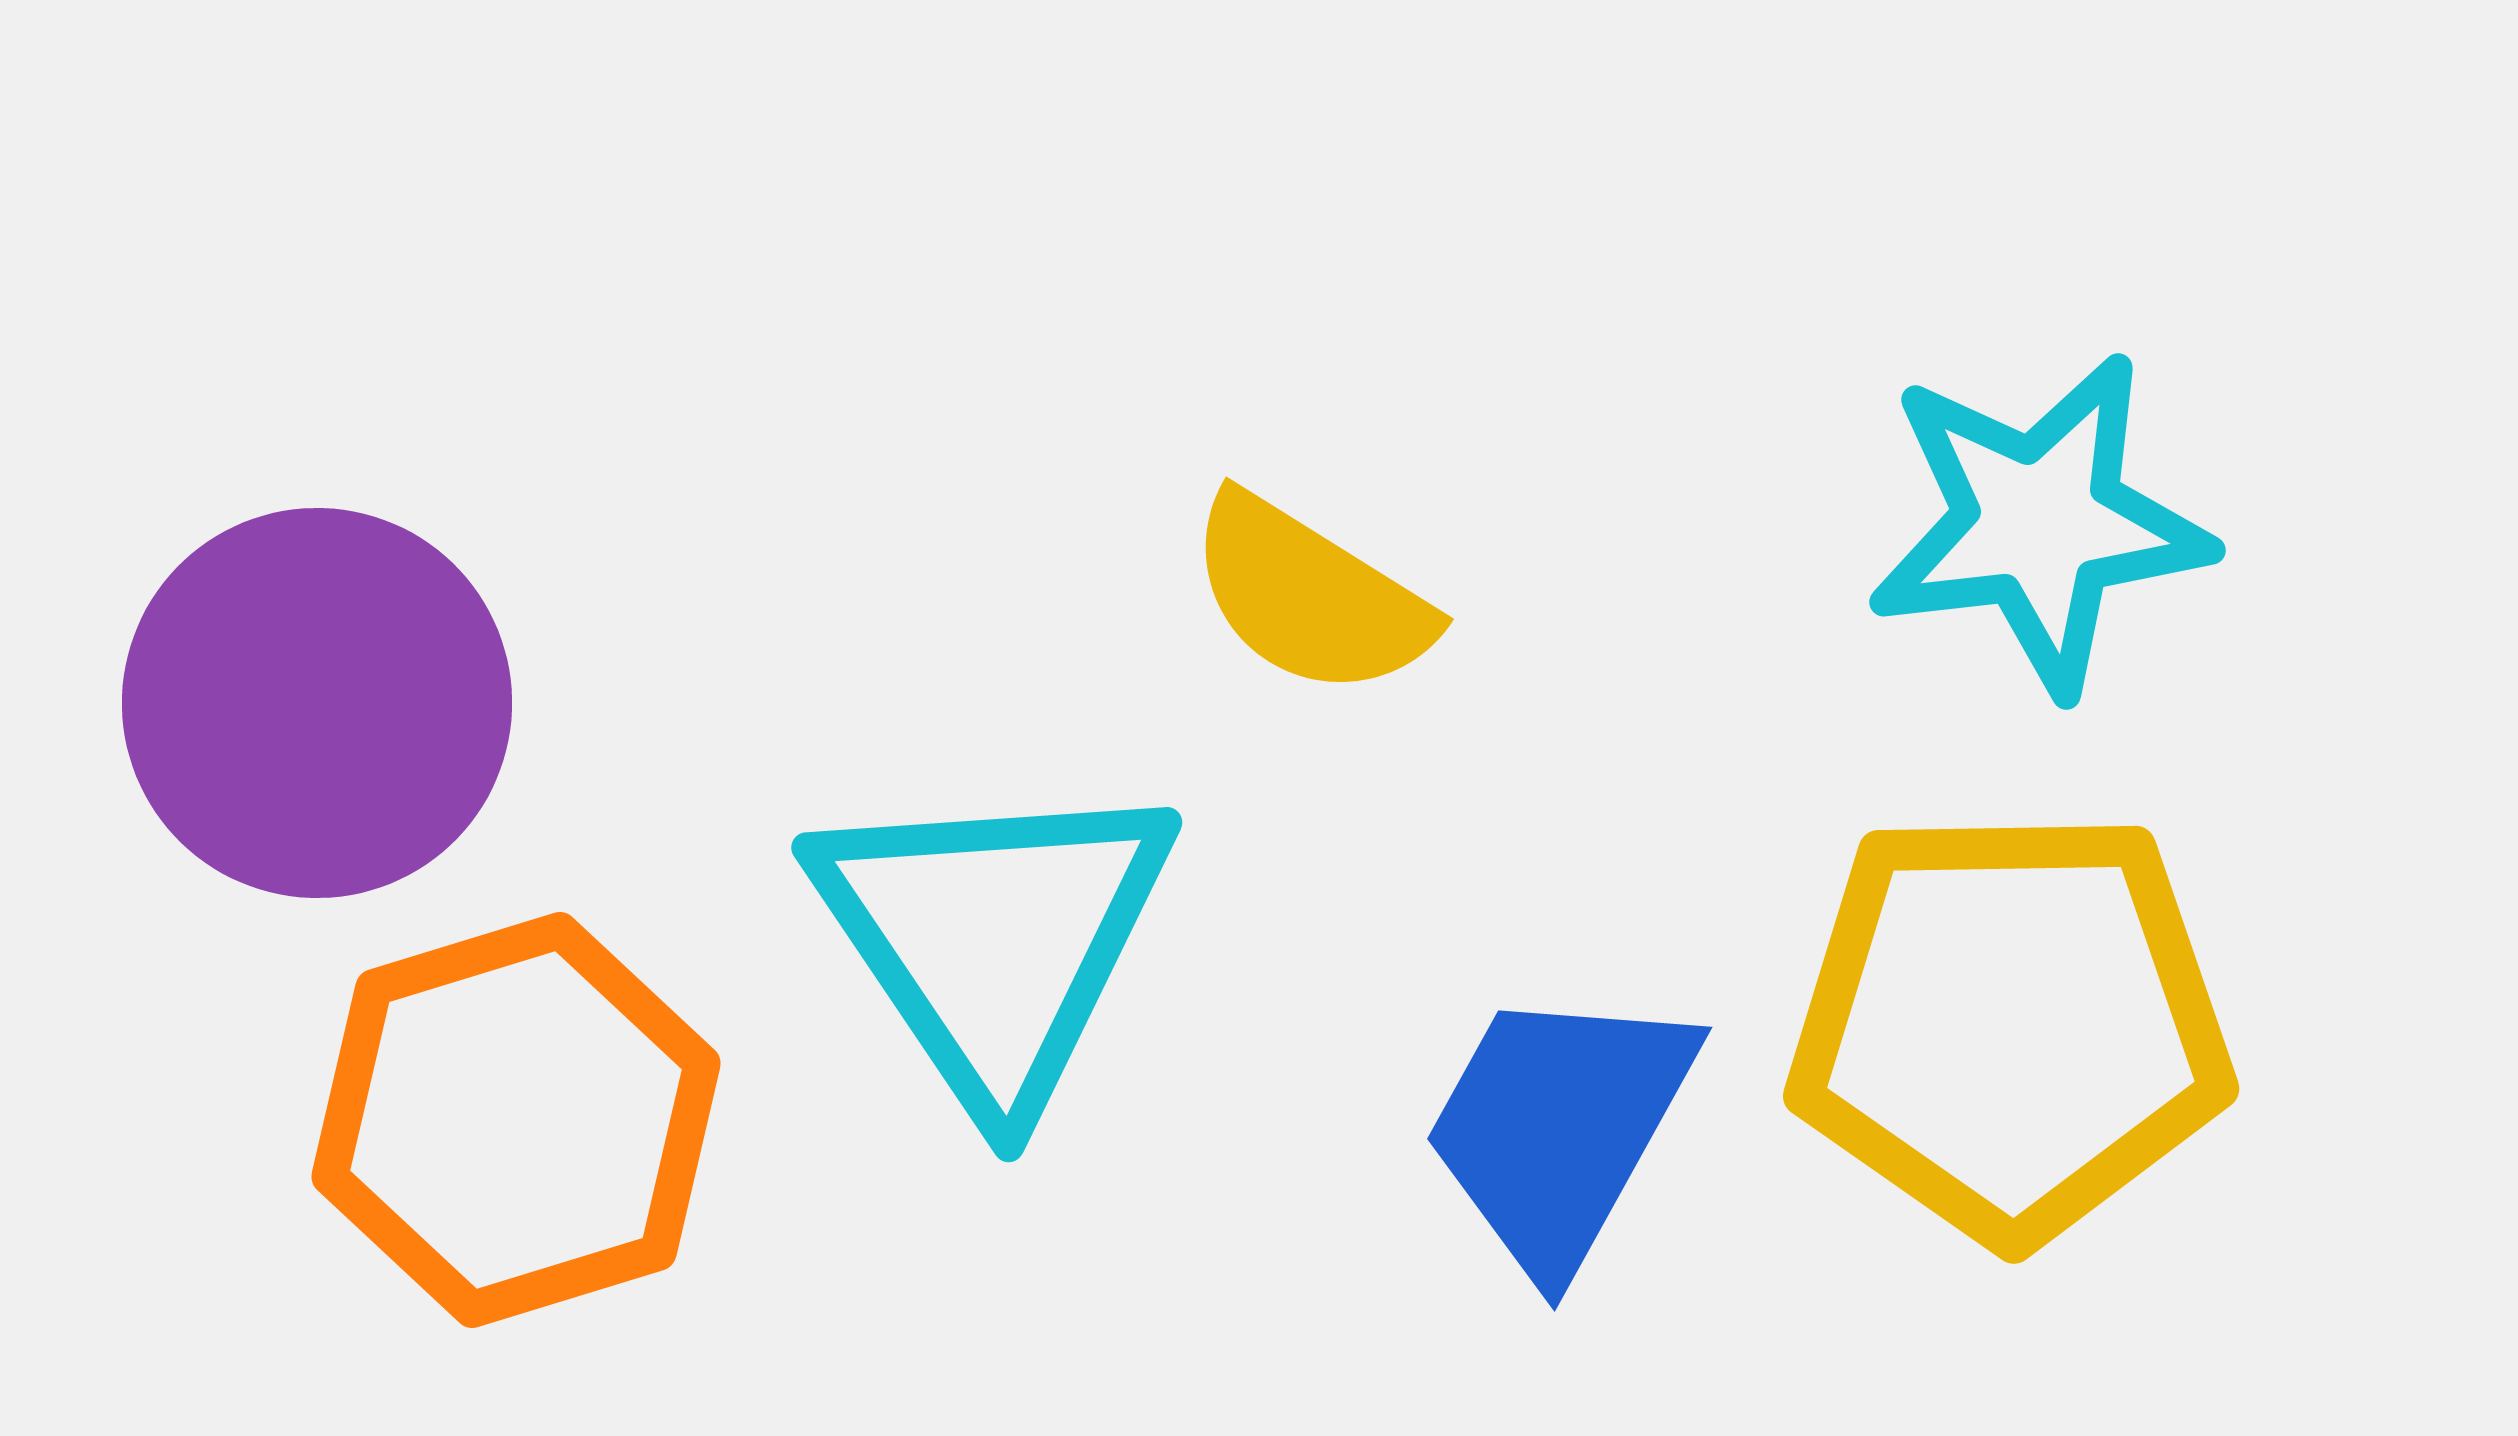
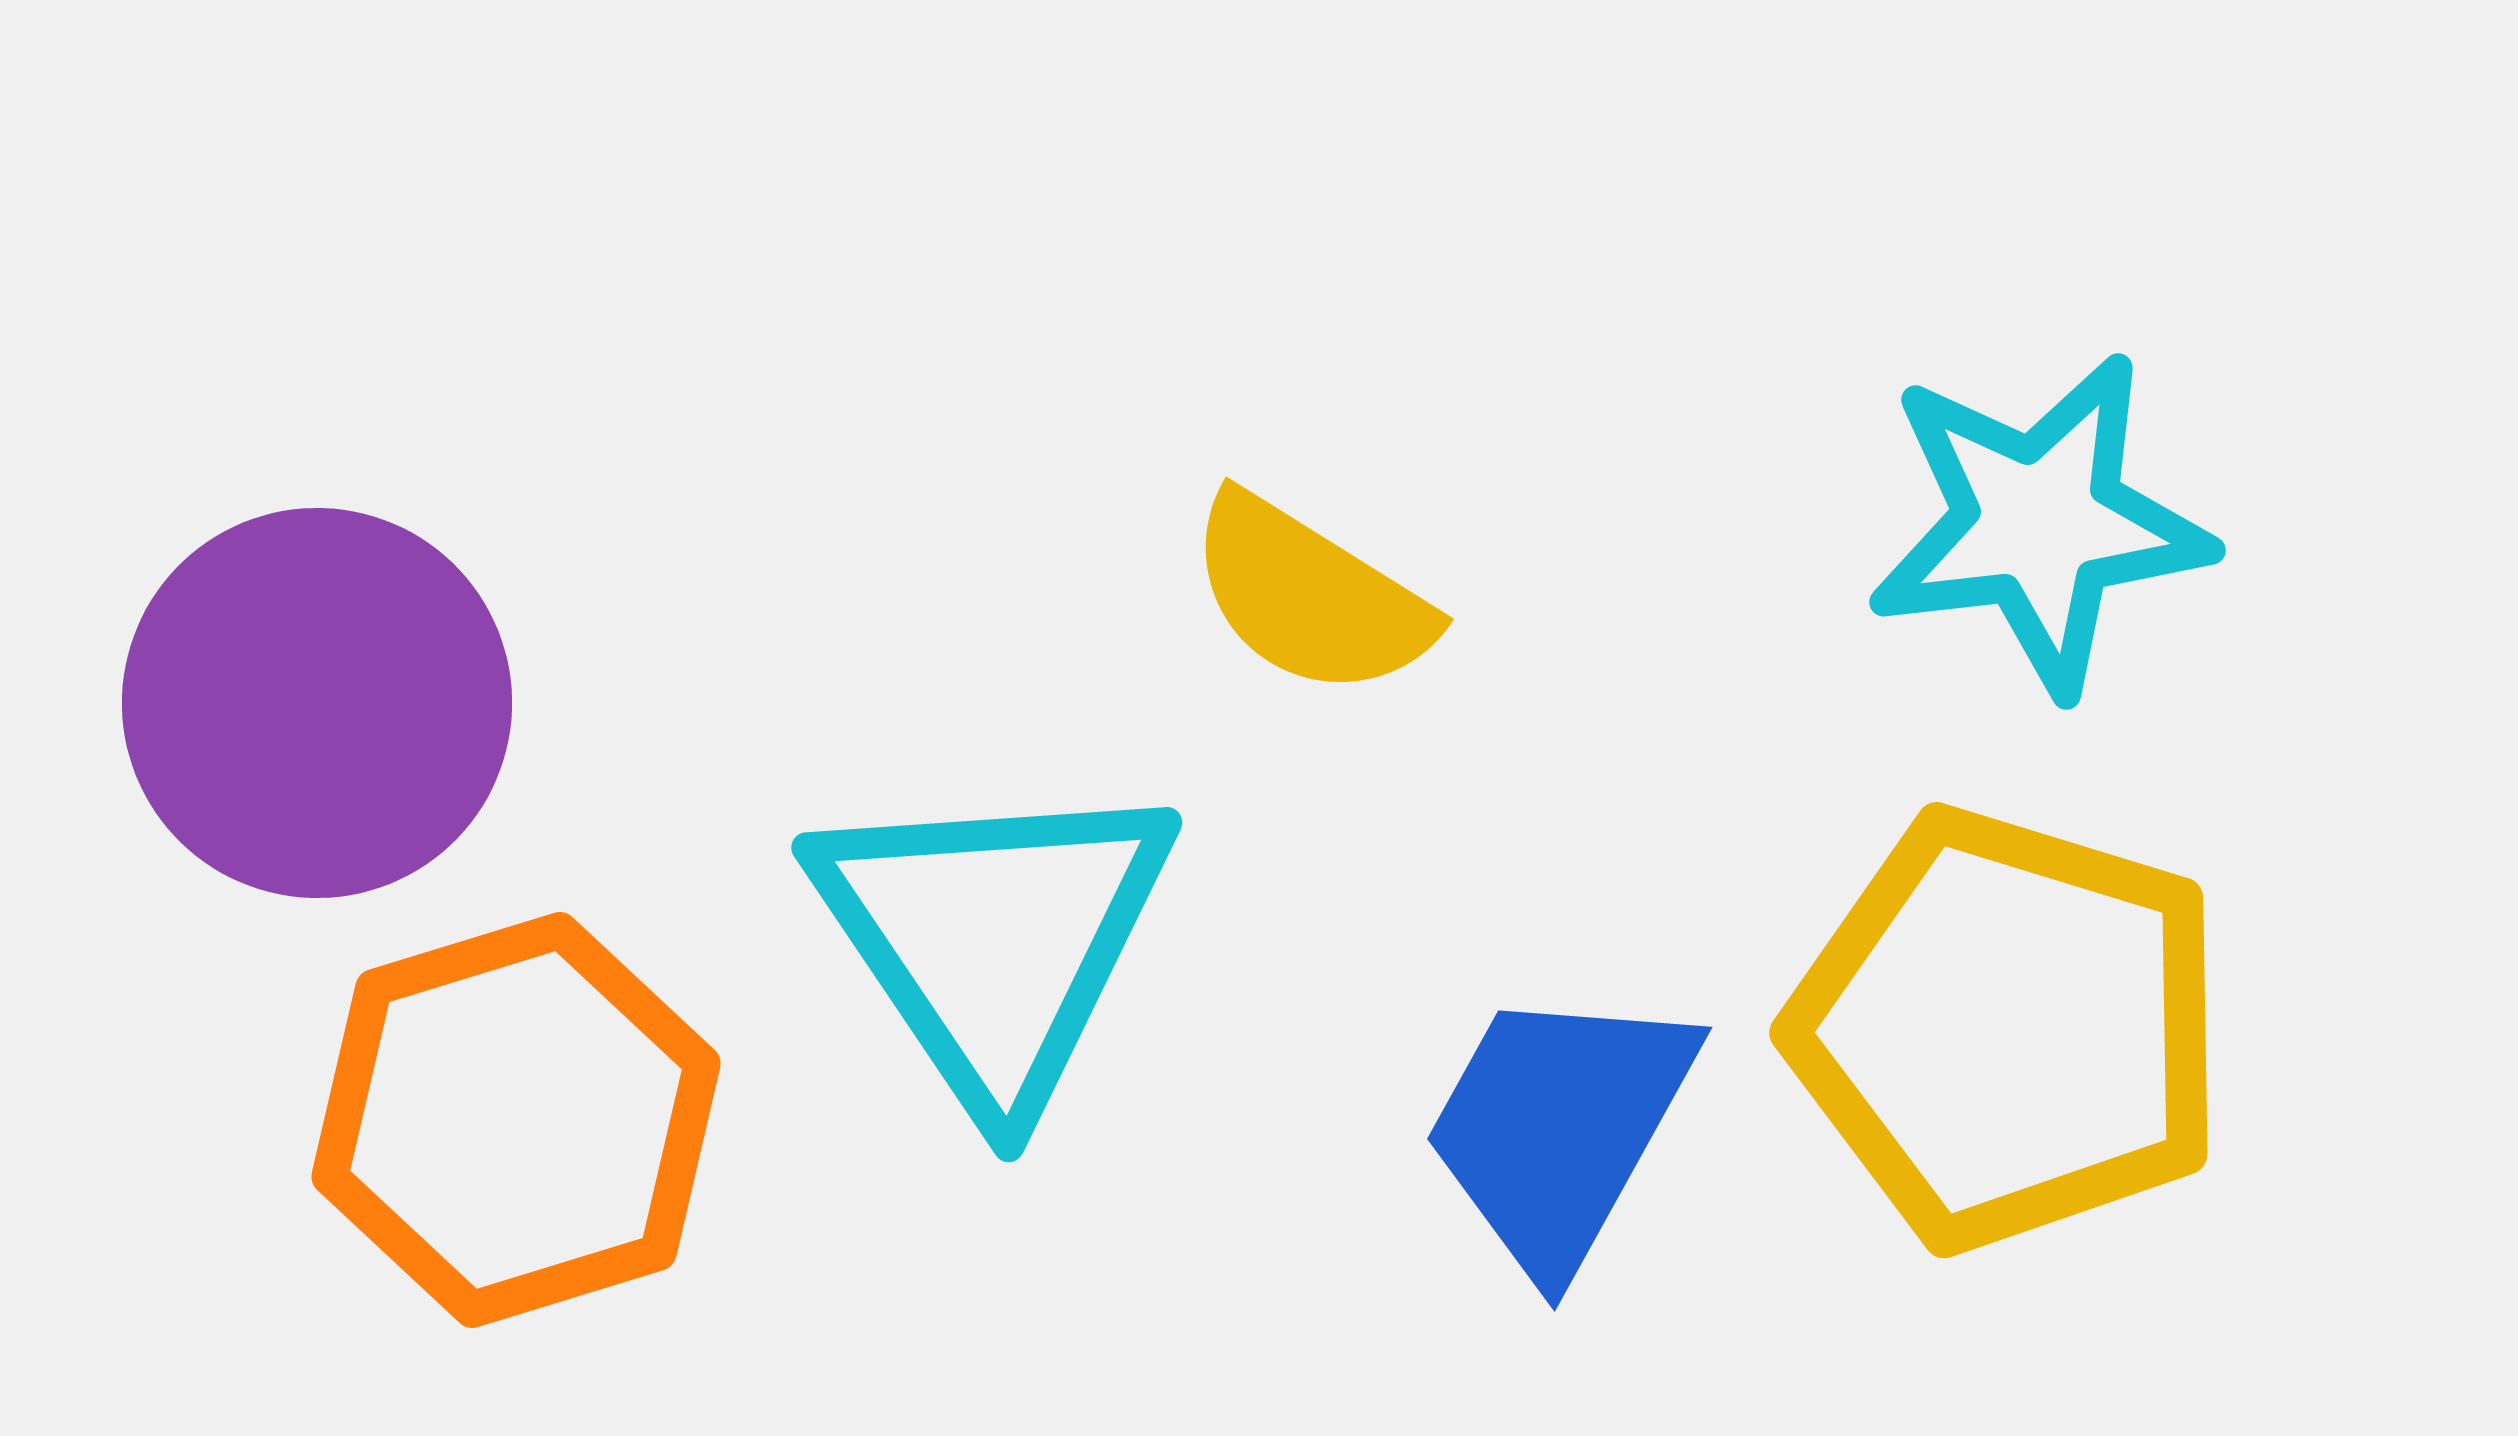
yellow pentagon: moved 2 px left, 4 px down; rotated 18 degrees clockwise
